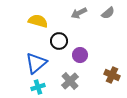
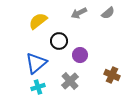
yellow semicircle: rotated 54 degrees counterclockwise
